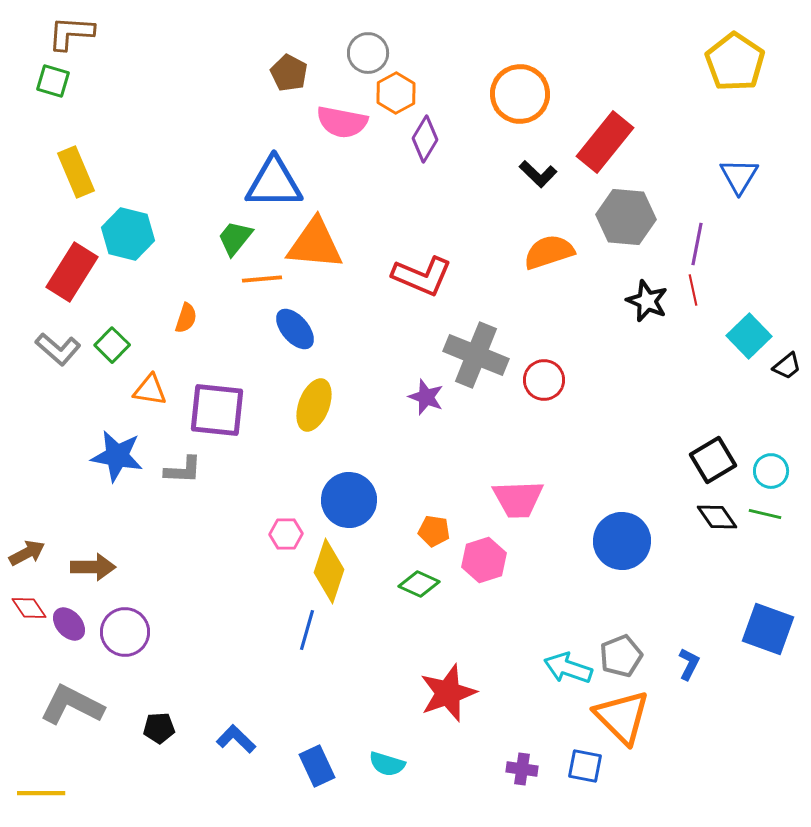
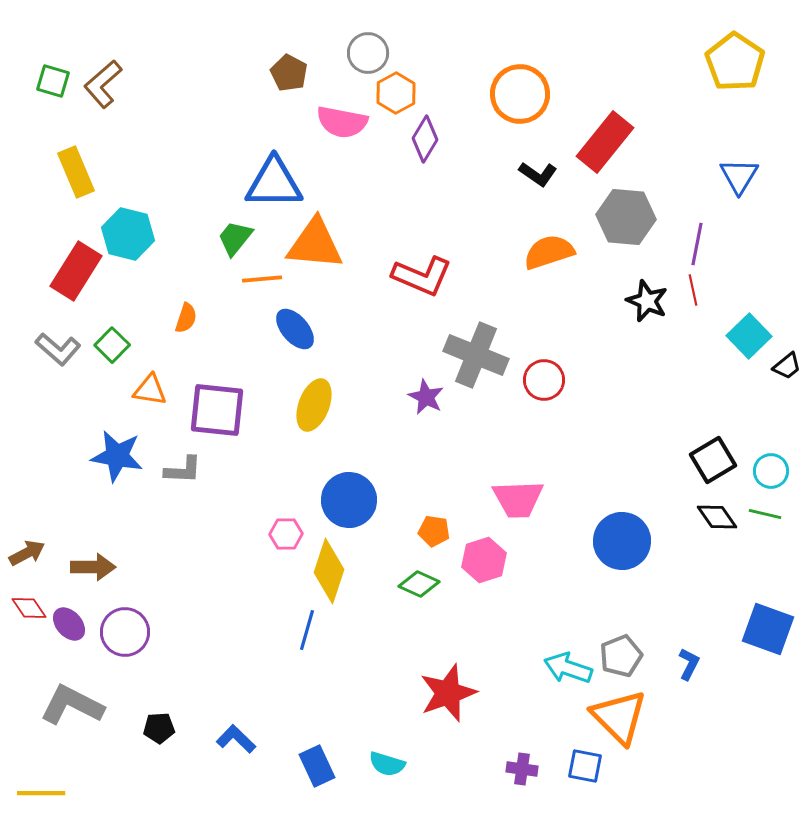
brown L-shape at (71, 33): moved 32 px right, 51 px down; rotated 45 degrees counterclockwise
black L-shape at (538, 174): rotated 9 degrees counterclockwise
red rectangle at (72, 272): moved 4 px right, 1 px up
purple star at (426, 397): rotated 6 degrees clockwise
orange triangle at (622, 717): moved 3 px left
